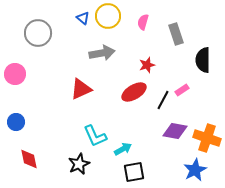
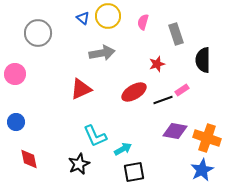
red star: moved 10 px right, 1 px up
black line: rotated 42 degrees clockwise
blue star: moved 7 px right
